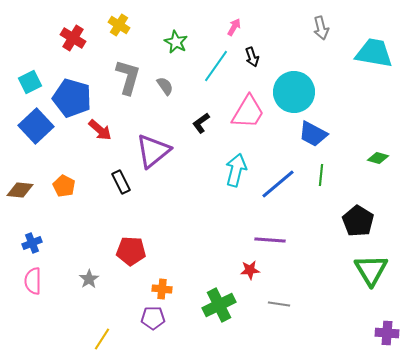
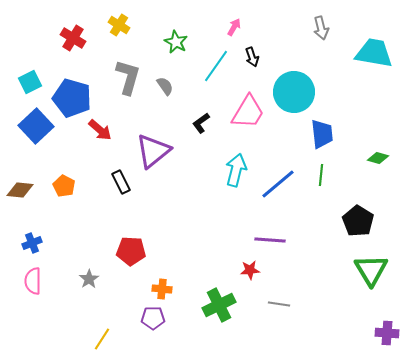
blue trapezoid: moved 9 px right; rotated 124 degrees counterclockwise
